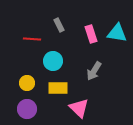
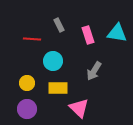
pink rectangle: moved 3 px left, 1 px down
